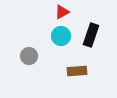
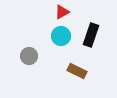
brown rectangle: rotated 30 degrees clockwise
